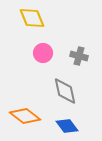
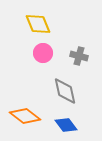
yellow diamond: moved 6 px right, 6 px down
blue diamond: moved 1 px left, 1 px up
